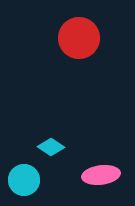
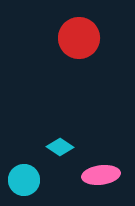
cyan diamond: moved 9 px right
